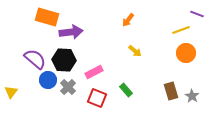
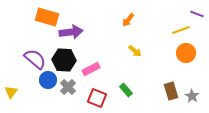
pink rectangle: moved 3 px left, 3 px up
